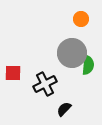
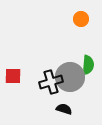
gray circle: moved 2 px left, 24 px down
red square: moved 3 px down
black cross: moved 6 px right, 2 px up; rotated 10 degrees clockwise
black semicircle: rotated 63 degrees clockwise
